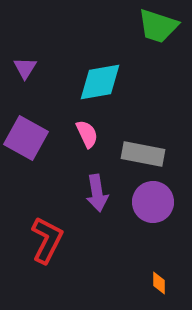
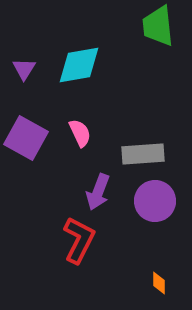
green trapezoid: rotated 66 degrees clockwise
purple triangle: moved 1 px left, 1 px down
cyan diamond: moved 21 px left, 17 px up
pink semicircle: moved 7 px left, 1 px up
gray rectangle: rotated 15 degrees counterclockwise
purple arrow: moved 1 px right, 1 px up; rotated 30 degrees clockwise
purple circle: moved 2 px right, 1 px up
red L-shape: moved 32 px right
